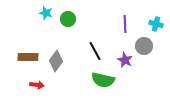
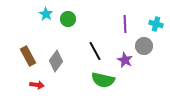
cyan star: moved 1 px down; rotated 16 degrees clockwise
brown rectangle: moved 1 px up; rotated 60 degrees clockwise
